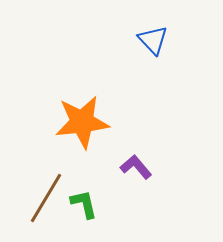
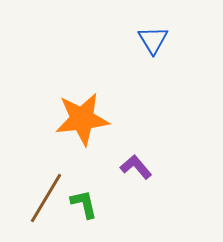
blue triangle: rotated 12 degrees clockwise
orange star: moved 3 px up
